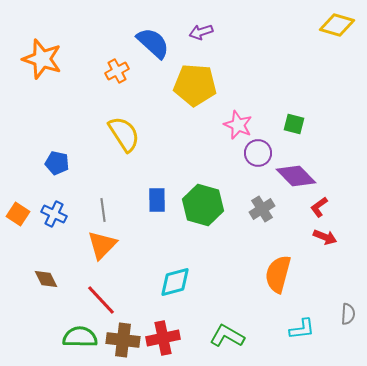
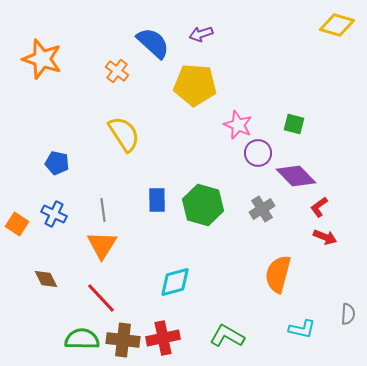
purple arrow: moved 2 px down
orange cross: rotated 25 degrees counterclockwise
orange square: moved 1 px left, 10 px down
orange triangle: rotated 12 degrees counterclockwise
red line: moved 2 px up
cyan L-shape: rotated 20 degrees clockwise
green semicircle: moved 2 px right, 2 px down
